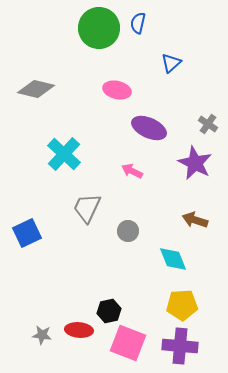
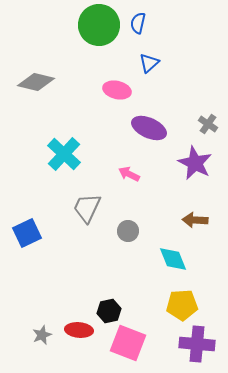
green circle: moved 3 px up
blue triangle: moved 22 px left
gray diamond: moved 7 px up
pink arrow: moved 3 px left, 3 px down
brown arrow: rotated 15 degrees counterclockwise
gray star: rotated 30 degrees counterclockwise
purple cross: moved 17 px right, 2 px up
